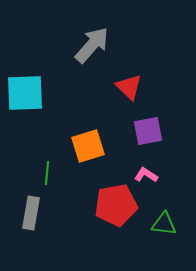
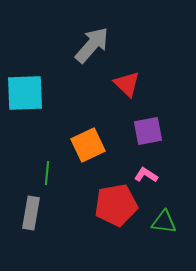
red triangle: moved 2 px left, 3 px up
orange square: moved 1 px up; rotated 8 degrees counterclockwise
green triangle: moved 2 px up
